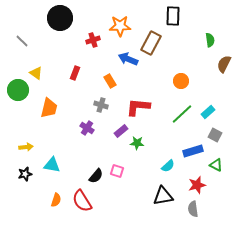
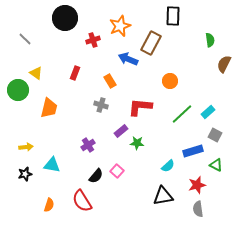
black circle: moved 5 px right
orange star: rotated 20 degrees counterclockwise
gray line: moved 3 px right, 2 px up
orange circle: moved 11 px left
red L-shape: moved 2 px right
purple cross: moved 1 px right, 17 px down; rotated 24 degrees clockwise
pink square: rotated 24 degrees clockwise
orange semicircle: moved 7 px left, 5 px down
gray semicircle: moved 5 px right
